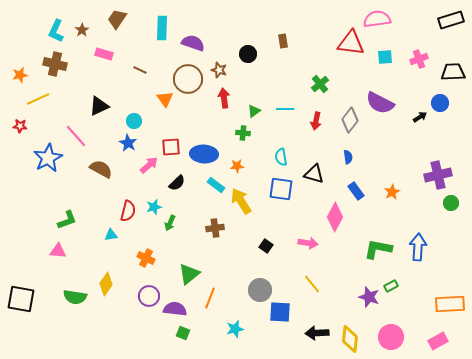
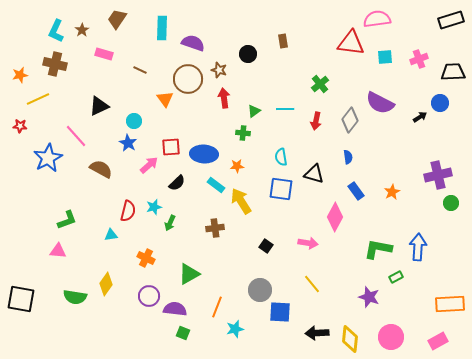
green triangle at (189, 274): rotated 10 degrees clockwise
green rectangle at (391, 286): moved 5 px right, 9 px up
orange line at (210, 298): moved 7 px right, 9 px down
